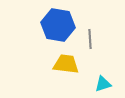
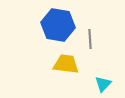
cyan triangle: rotated 30 degrees counterclockwise
